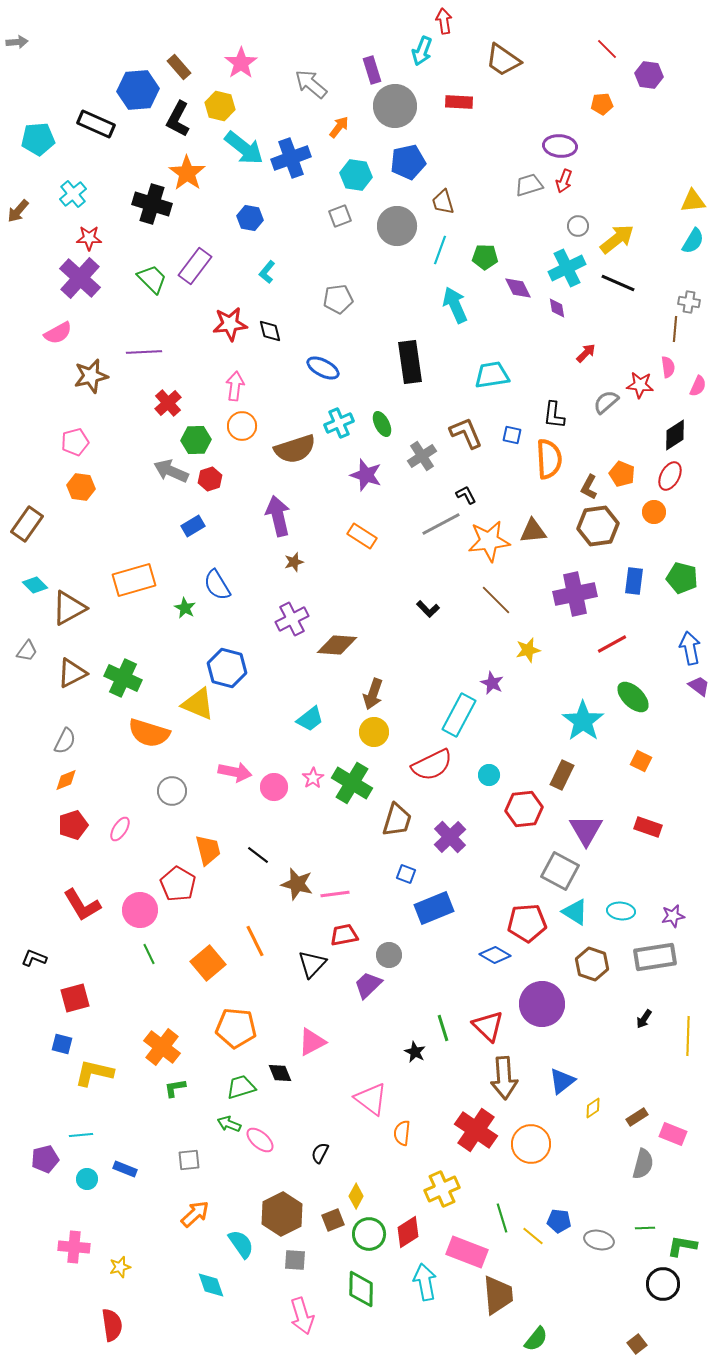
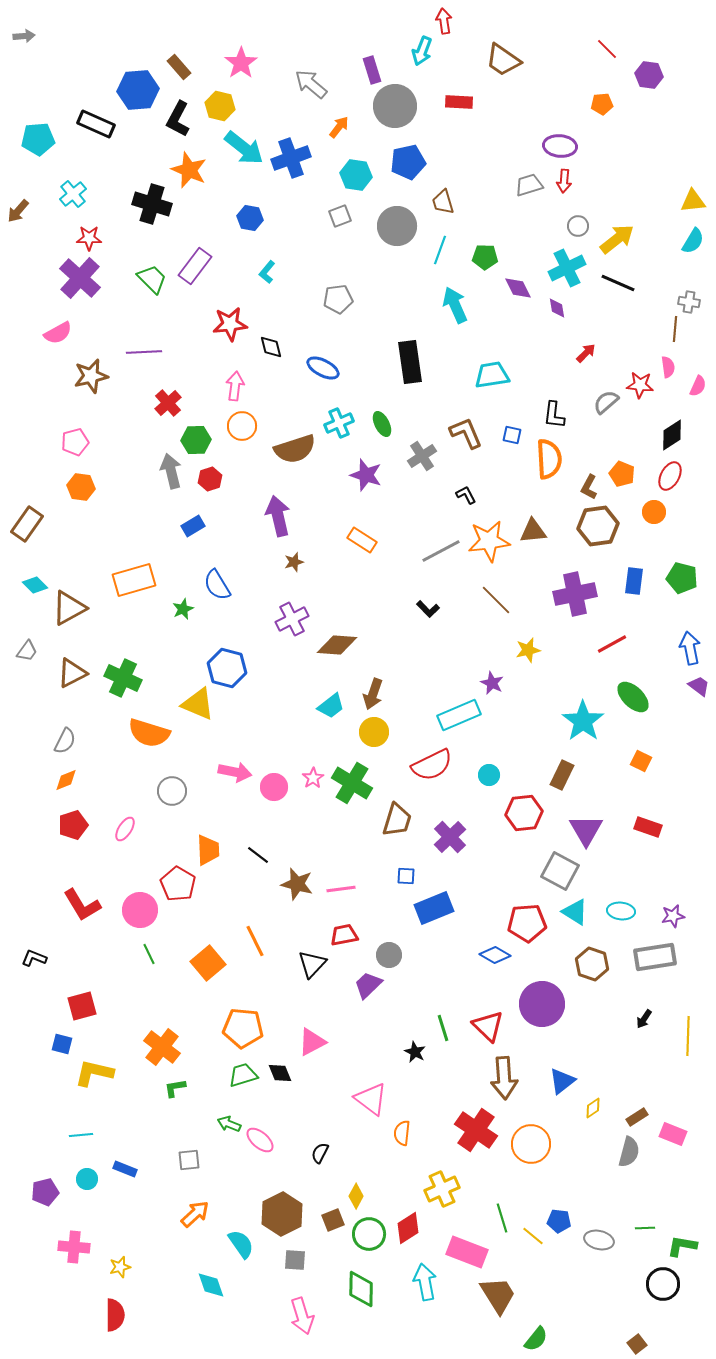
gray arrow at (17, 42): moved 7 px right, 6 px up
orange star at (187, 173): moved 2 px right, 3 px up; rotated 12 degrees counterclockwise
red arrow at (564, 181): rotated 15 degrees counterclockwise
black diamond at (270, 331): moved 1 px right, 16 px down
black diamond at (675, 435): moved 3 px left
gray arrow at (171, 471): rotated 52 degrees clockwise
gray line at (441, 524): moved 27 px down
orange rectangle at (362, 536): moved 4 px down
green star at (185, 608): moved 2 px left, 1 px down; rotated 20 degrees clockwise
cyan rectangle at (459, 715): rotated 39 degrees clockwise
cyan trapezoid at (310, 719): moved 21 px right, 13 px up
red hexagon at (524, 809): moved 4 px down
pink ellipse at (120, 829): moved 5 px right
orange trapezoid at (208, 850): rotated 12 degrees clockwise
blue square at (406, 874): moved 2 px down; rotated 18 degrees counterclockwise
pink line at (335, 894): moved 6 px right, 5 px up
red square at (75, 998): moved 7 px right, 8 px down
orange pentagon at (236, 1028): moved 7 px right
green trapezoid at (241, 1087): moved 2 px right, 12 px up
purple pentagon at (45, 1159): moved 33 px down
gray semicircle at (643, 1164): moved 14 px left, 12 px up
red diamond at (408, 1232): moved 4 px up
brown trapezoid at (498, 1295): rotated 27 degrees counterclockwise
red semicircle at (112, 1325): moved 3 px right, 10 px up; rotated 8 degrees clockwise
